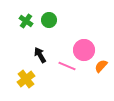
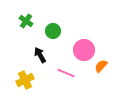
green circle: moved 4 px right, 11 px down
pink line: moved 1 px left, 7 px down
yellow cross: moved 1 px left, 1 px down; rotated 12 degrees clockwise
